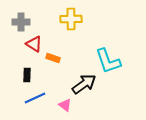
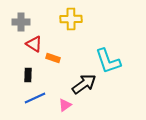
black rectangle: moved 1 px right
pink triangle: rotated 48 degrees clockwise
